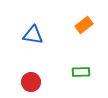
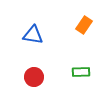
orange rectangle: rotated 18 degrees counterclockwise
red circle: moved 3 px right, 5 px up
